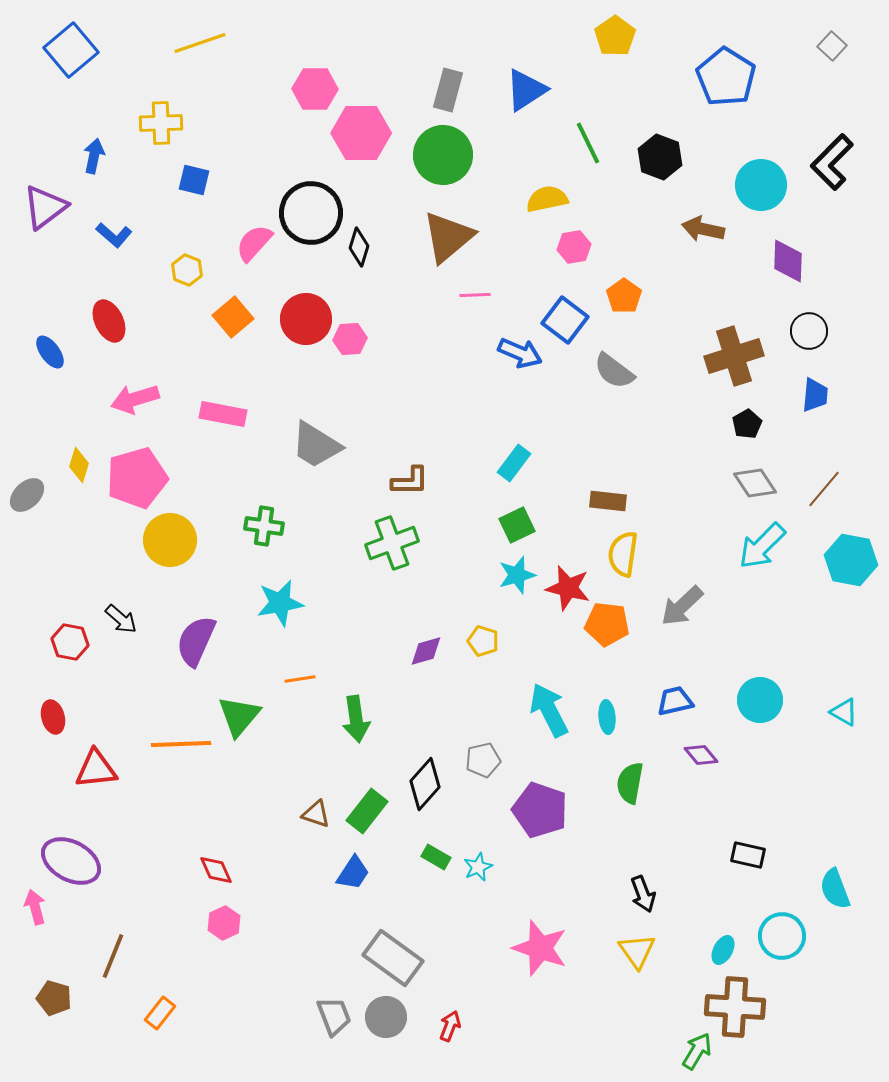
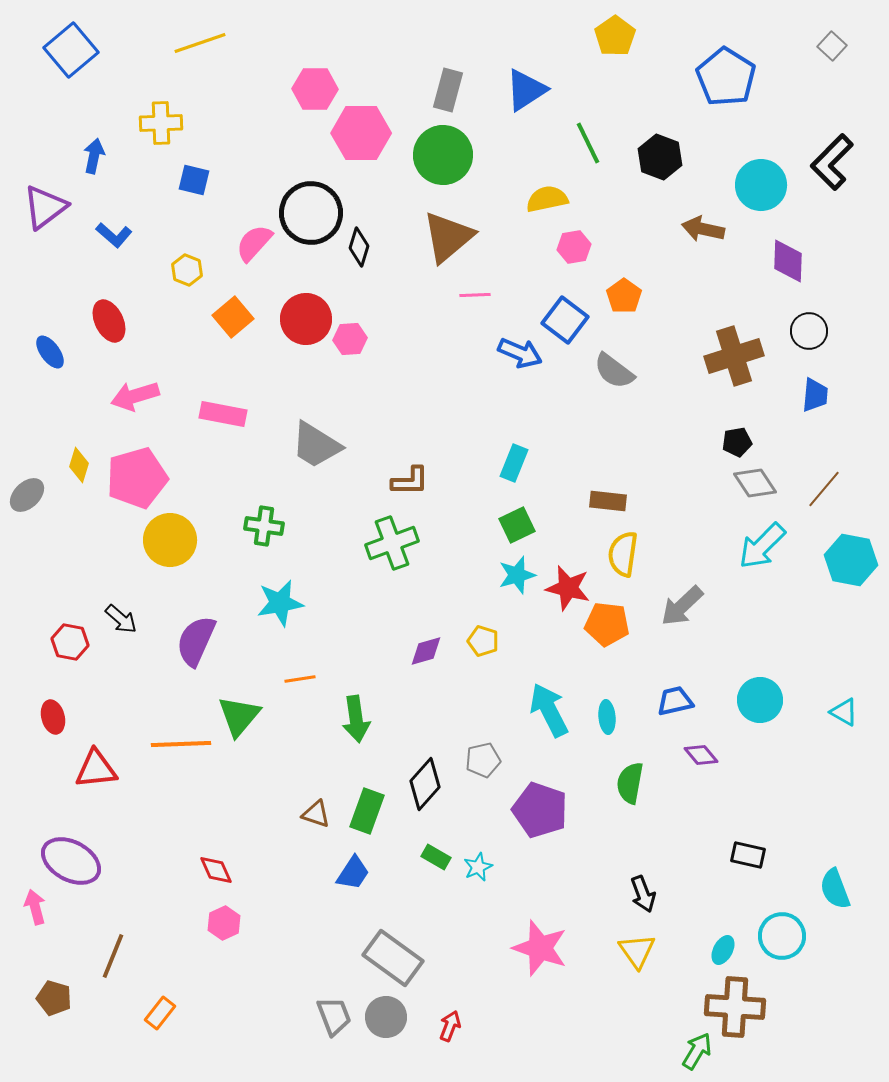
pink arrow at (135, 399): moved 3 px up
black pentagon at (747, 424): moved 10 px left, 18 px down; rotated 20 degrees clockwise
cyan rectangle at (514, 463): rotated 15 degrees counterclockwise
green rectangle at (367, 811): rotated 18 degrees counterclockwise
